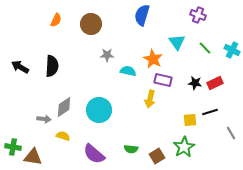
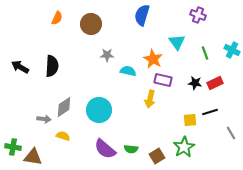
orange semicircle: moved 1 px right, 2 px up
green line: moved 5 px down; rotated 24 degrees clockwise
purple semicircle: moved 11 px right, 5 px up
